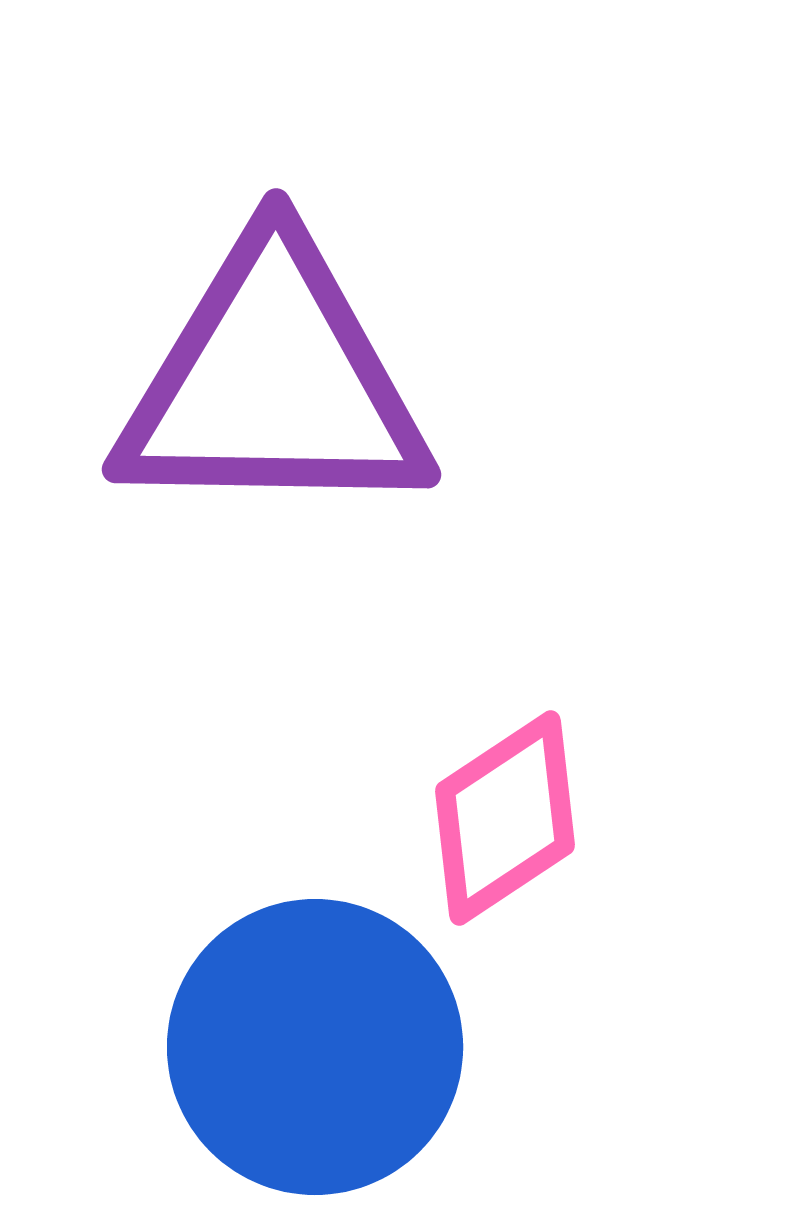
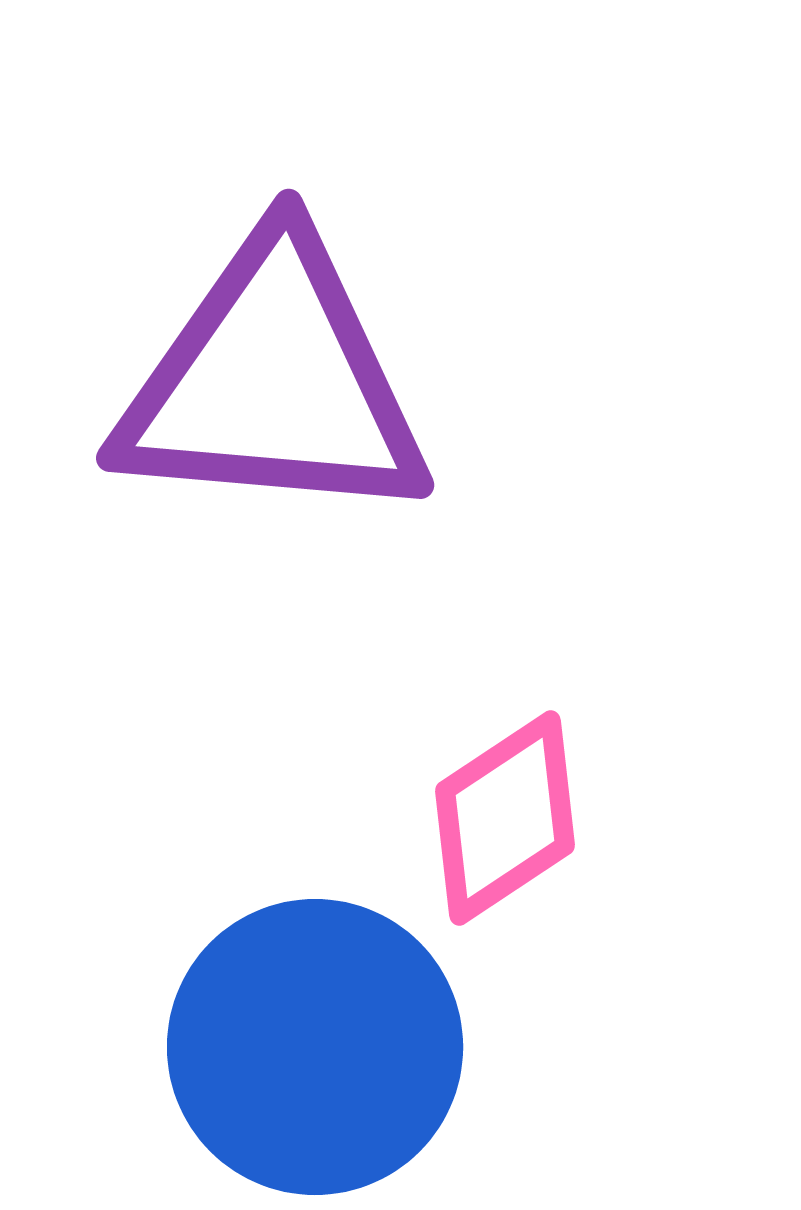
purple triangle: rotated 4 degrees clockwise
